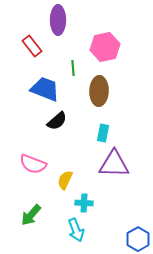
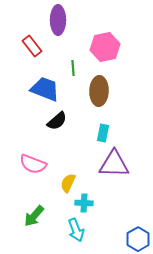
yellow semicircle: moved 3 px right, 3 px down
green arrow: moved 3 px right, 1 px down
